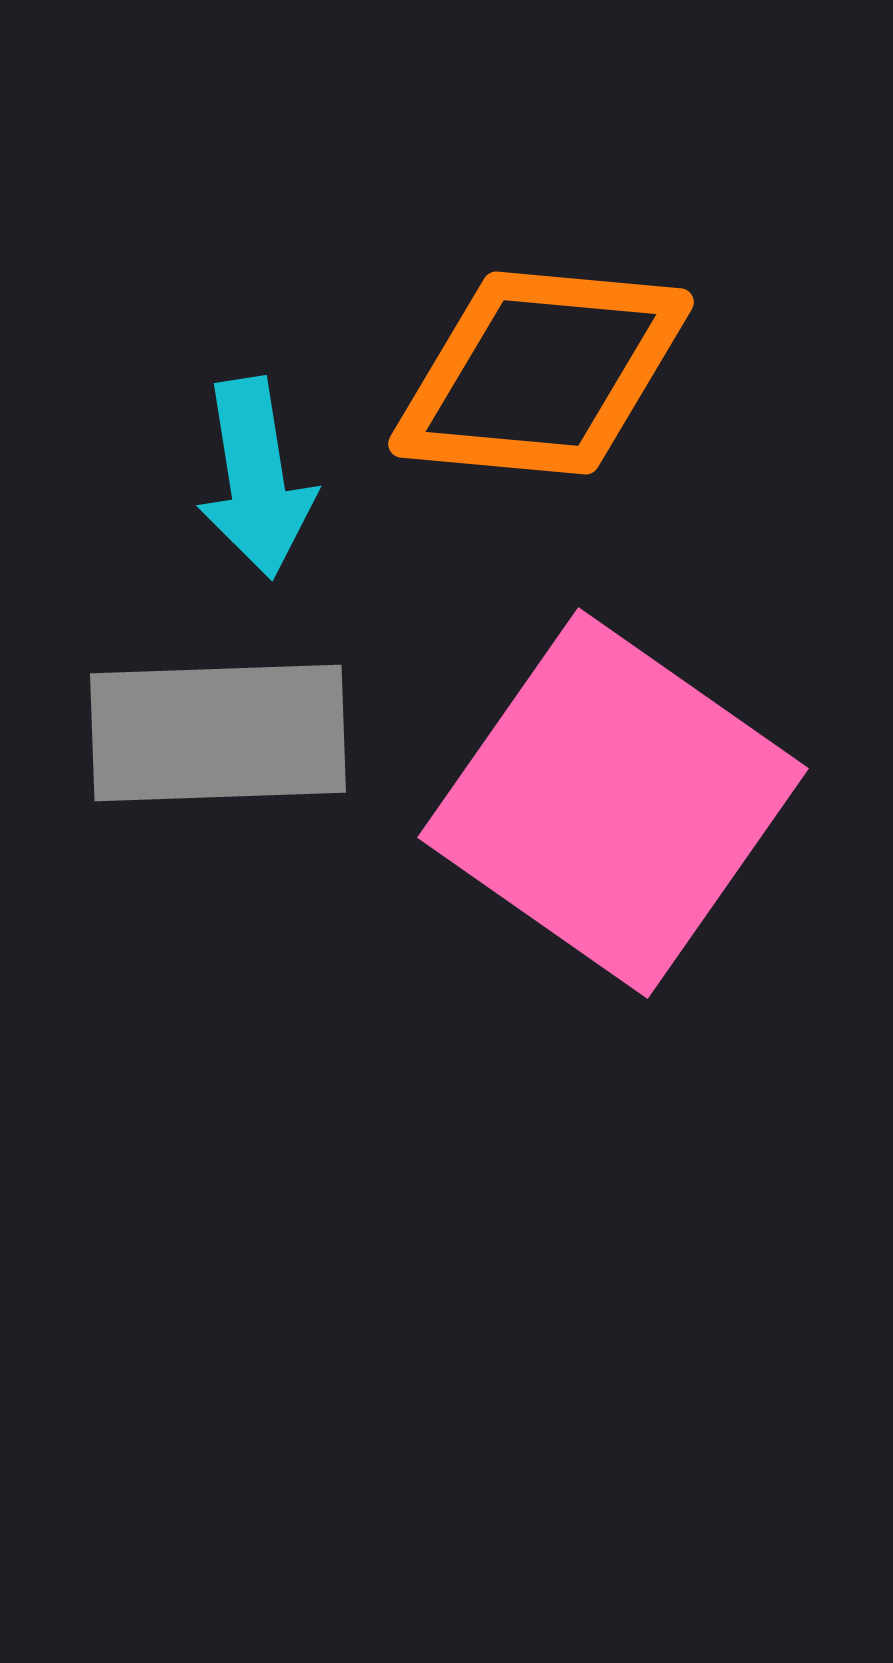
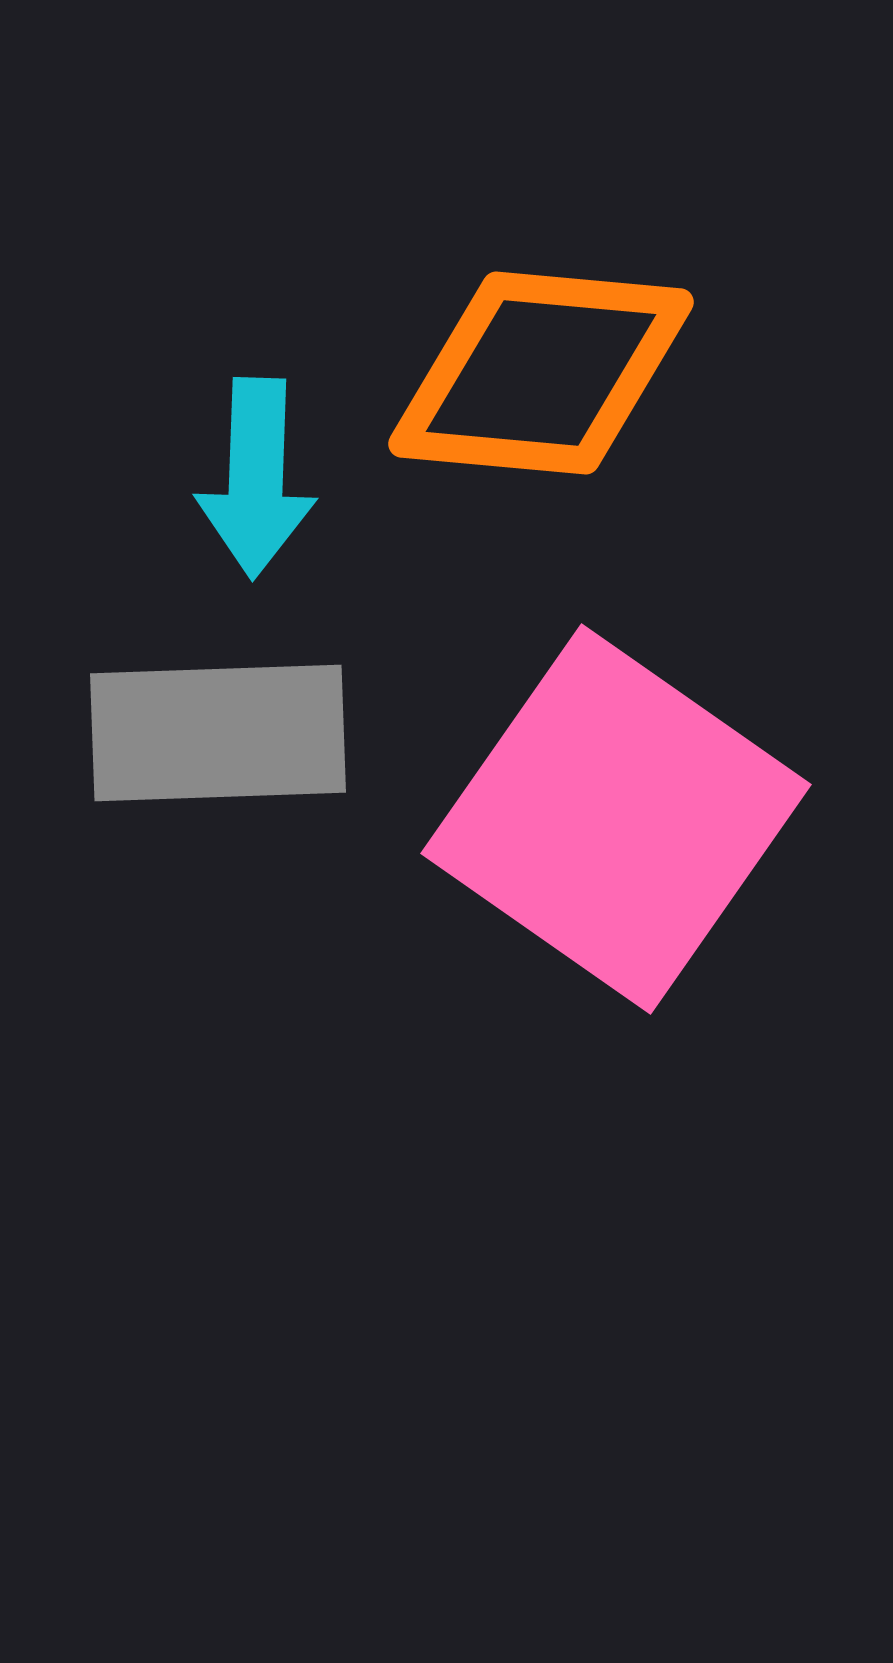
cyan arrow: rotated 11 degrees clockwise
pink square: moved 3 px right, 16 px down
